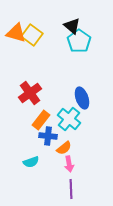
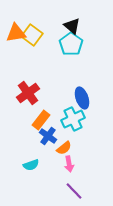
orange triangle: rotated 25 degrees counterclockwise
cyan pentagon: moved 8 px left, 3 px down
red cross: moved 2 px left
cyan cross: moved 4 px right; rotated 25 degrees clockwise
blue cross: rotated 30 degrees clockwise
cyan semicircle: moved 3 px down
purple line: moved 3 px right, 2 px down; rotated 42 degrees counterclockwise
